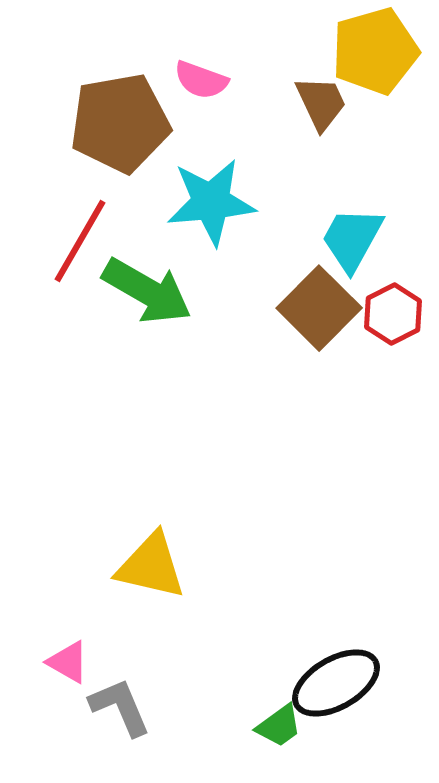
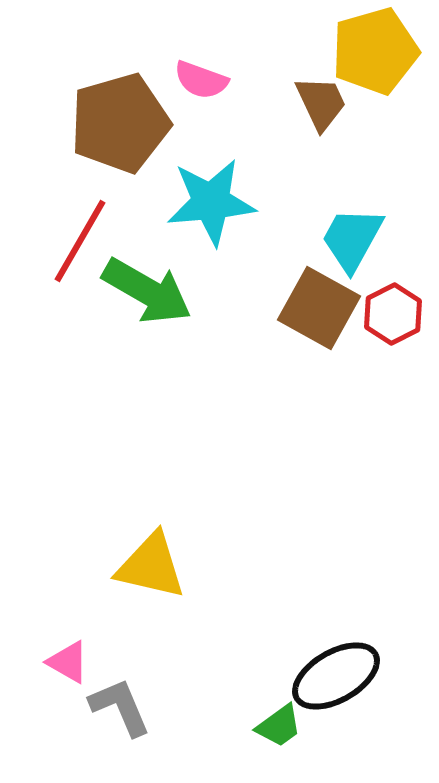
brown pentagon: rotated 6 degrees counterclockwise
brown square: rotated 16 degrees counterclockwise
black ellipse: moved 7 px up
